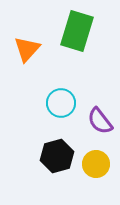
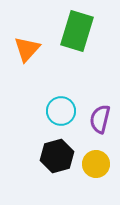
cyan circle: moved 8 px down
purple semicircle: moved 2 px up; rotated 52 degrees clockwise
